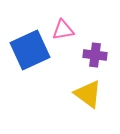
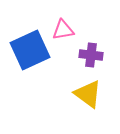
purple cross: moved 4 px left
